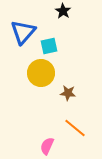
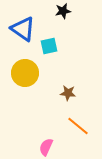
black star: rotated 28 degrees clockwise
blue triangle: moved 3 px up; rotated 36 degrees counterclockwise
yellow circle: moved 16 px left
orange line: moved 3 px right, 2 px up
pink semicircle: moved 1 px left, 1 px down
